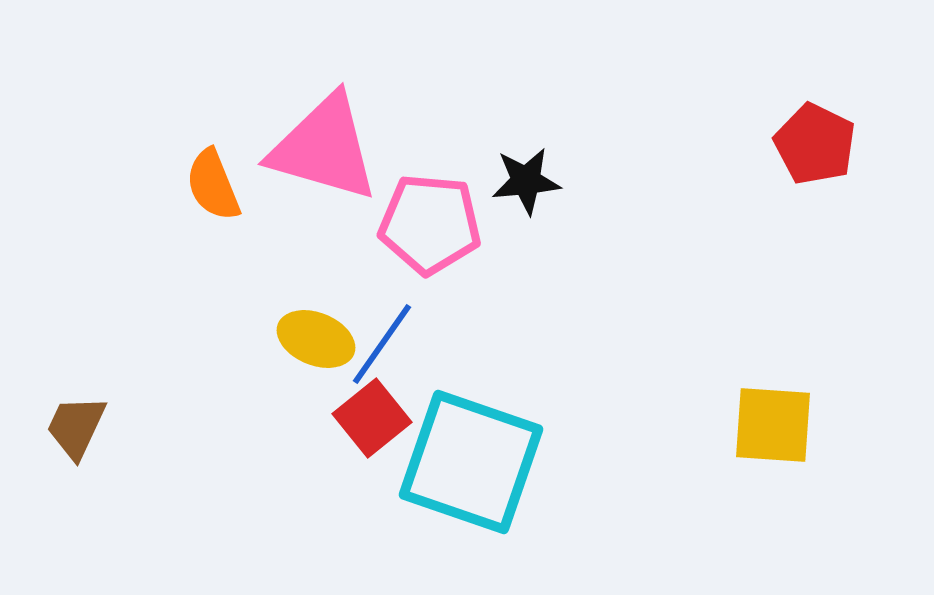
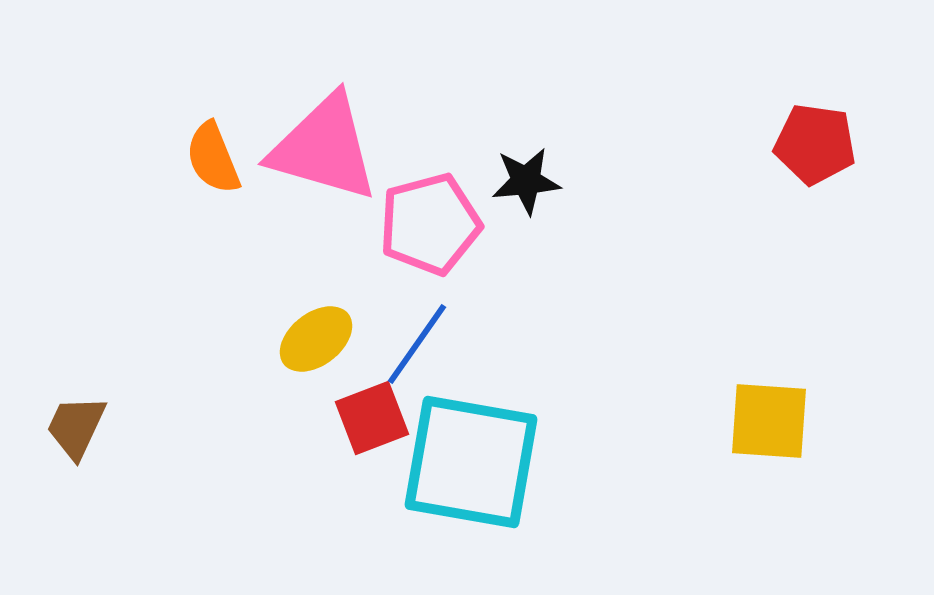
red pentagon: rotated 18 degrees counterclockwise
orange semicircle: moved 27 px up
pink pentagon: rotated 20 degrees counterclockwise
yellow ellipse: rotated 60 degrees counterclockwise
blue line: moved 35 px right
red square: rotated 18 degrees clockwise
yellow square: moved 4 px left, 4 px up
cyan square: rotated 9 degrees counterclockwise
